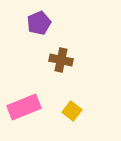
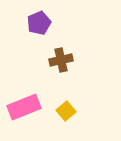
brown cross: rotated 25 degrees counterclockwise
yellow square: moved 6 px left; rotated 12 degrees clockwise
